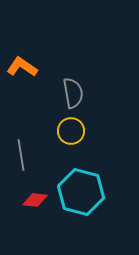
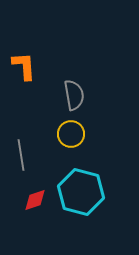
orange L-shape: moved 2 px right, 1 px up; rotated 52 degrees clockwise
gray semicircle: moved 1 px right, 2 px down
yellow circle: moved 3 px down
red diamond: rotated 25 degrees counterclockwise
